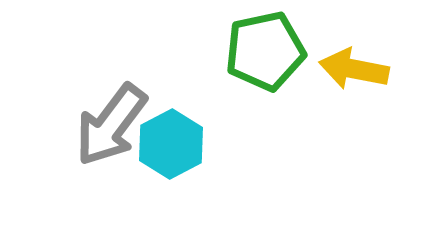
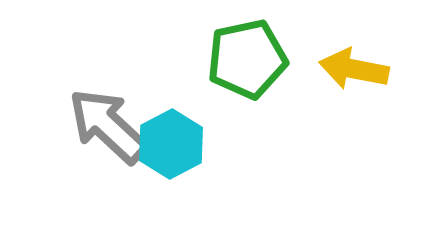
green pentagon: moved 18 px left, 8 px down
gray arrow: moved 3 px left, 1 px down; rotated 96 degrees clockwise
